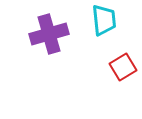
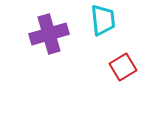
cyan trapezoid: moved 1 px left
